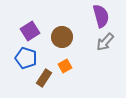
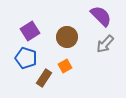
purple semicircle: rotated 30 degrees counterclockwise
brown circle: moved 5 px right
gray arrow: moved 2 px down
